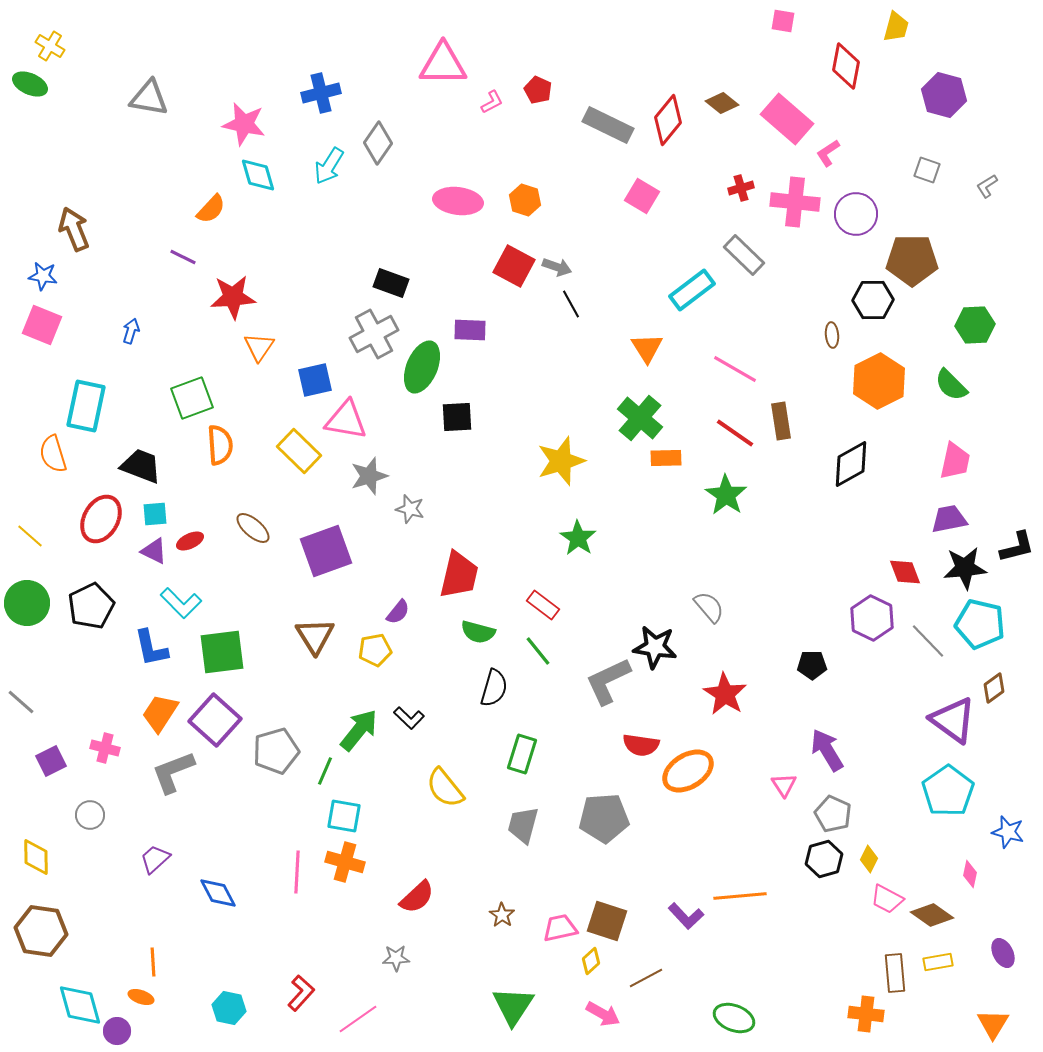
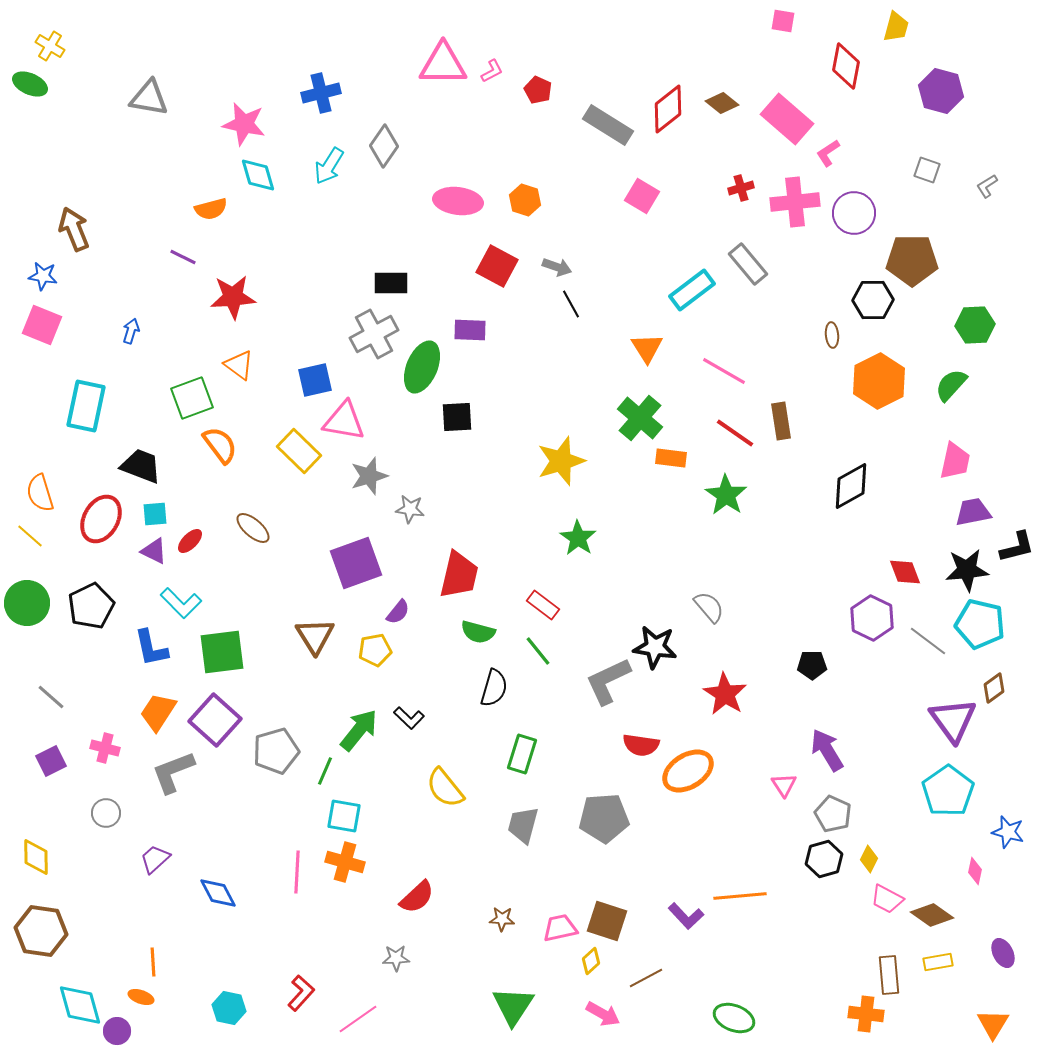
purple hexagon at (944, 95): moved 3 px left, 4 px up
pink L-shape at (492, 102): moved 31 px up
red diamond at (668, 120): moved 11 px up; rotated 12 degrees clockwise
gray rectangle at (608, 125): rotated 6 degrees clockwise
gray diamond at (378, 143): moved 6 px right, 3 px down
pink cross at (795, 202): rotated 12 degrees counterclockwise
orange semicircle at (211, 209): rotated 32 degrees clockwise
purple circle at (856, 214): moved 2 px left, 1 px up
gray rectangle at (744, 255): moved 4 px right, 9 px down; rotated 6 degrees clockwise
red square at (514, 266): moved 17 px left
black rectangle at (391, 283): rotated 20 degrees counterclockwise
orange triangle at (259, 347): moved 20 px left, 18 px down; rotated 28 degrees counterclockwise
pink line at (735, 369): moved 11 px left, 2 px down
green semicircle at (951, 385): rotated 87 degrees clockwise
pink triangle at (346, 420): moved 2 px left, 1 px down
orange semicircle at (220, 445): rotated 33 degrees counterclockwise
orange semicircle at (53, 454): moved 13 px left, 39 px down
orange rectangle at (666, 458): moved 5 px right; rotated 8 degrees clockwise
black diamond at (851, 464): moved 22 px down
gray star at (410, 509): rotated 8 degrees counterclockwise
purple trapezoid at (949, 519): moved 24 px right, 7 px up
red ellipse at (190, 541): rotated 20 degrees counterclockwise
purple square at (326, 551): moved 30 px right, 12 px down
black star at (965, 568): moved 2 px right, 2 px down
gray line at (928, 641): rotated 9 degrees counterclockwise
gray line at (21, 702): moved 30 px right, 5 px up
orange trapezoid at (160, 713): moved 2 px left, 1 px up
purple triangle at (953, 720): rotated 18 degrees clockwise
gray circle at (90, 815): moved 16 px right, 2 px up
pink diamond at (970, 874): moved 5 px right, 3 px up
brown star at (502, 915): moved 4 px down; rotated 30 degrees counterclockwise
brown rectangle at (895, 973): moved 6 px left, 2 px down
